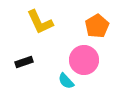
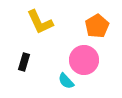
black rectangle: rotated 54 degrees counterclockwise
